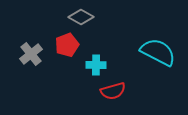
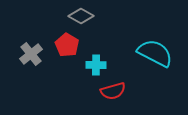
gray diamond: moved 1 px up
red pentagon: rotated 20 degrees counterclockwise
cyan semicircle: moved 3 px left, 1 px down
